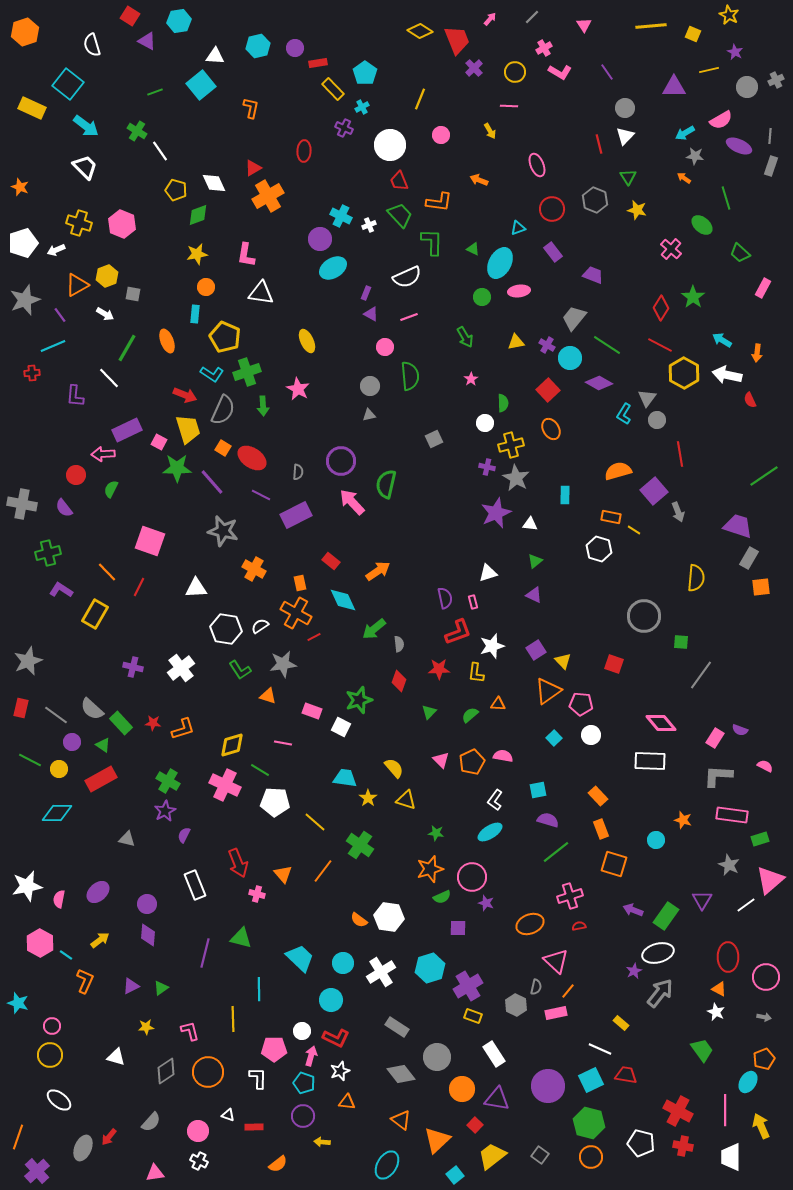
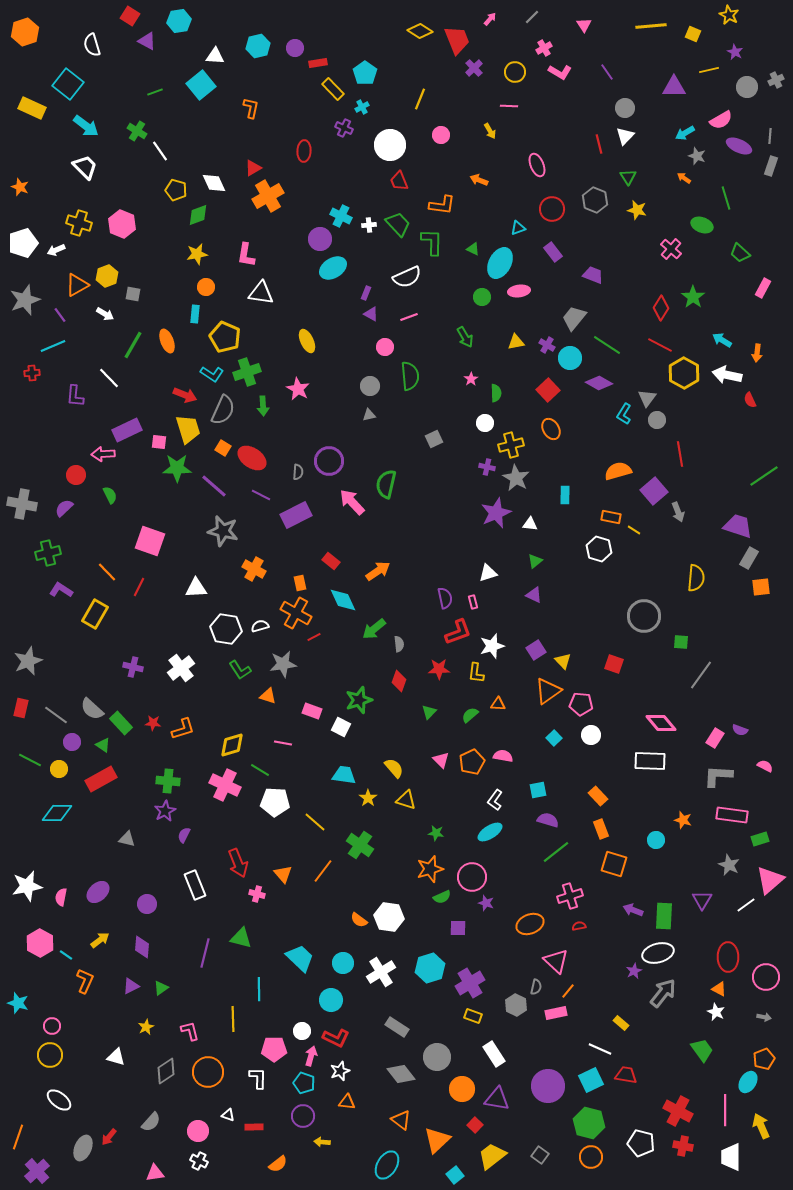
gray star at (695, 156): moved 2 px right; rotated 12 degrees clockwise
orange L-shape at (439, 202): moved 3 px right, 3 px down
green trapezoid at (400, 215): moved 2 px left, 9 px down
white cross at (369, 225): rotated 16 degrees clockwise
green ellipse at (702, 225): rotated 20 degrees counterclockwise
green line at (127, 348): moved 6 px right, 3 px up
green semicircle at (503, 403): moved 7 px left, 10 px up
pink square at (159, 442): rotated 21 degrees counterclockwise
purple circle at (341, 461): moved 12 px left
purple line at (212, 482): moved 2 px right, 4 px down; rotated 8 degrees counterclockwise
green semicircle at (111, 489): moved 1 px left, 6 px down; rotated 126 degrees clockwise
purple semicircle at (64, 508): rotated 84 degrees clockwise
white semicircle at (260, 626): rotated 18 degrees clockwise
cyan trapezoid at (345, 778): moved 1 px left, 3 px up
green cross at (168, 781): rotated 25 degrees counterclockwise
pink semicircle at (59, 899): moved 2 px right, 2 px up
green rectangle at (666, 916): moved 2 px left; rotated 32 degrees counterclockwise
purple diamond at (148, 935): moved 6 px left, 12 px down
purple cross at (468, 986): moved 2 px right, 3 px up
gray arrow at (660, 993): moved 3 px right
yellow star at (146, 1027): rotated 21 degrees counterclockwise
